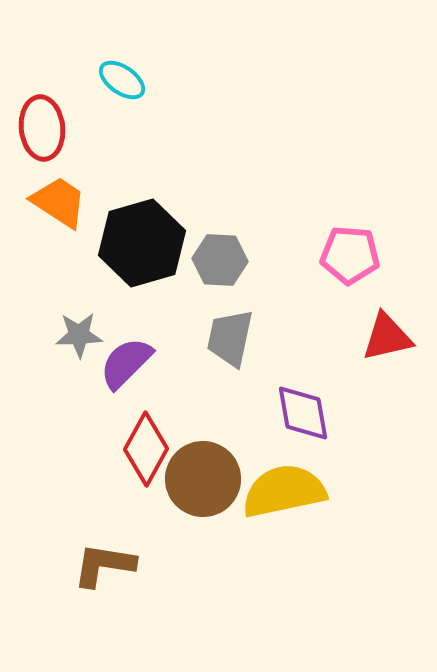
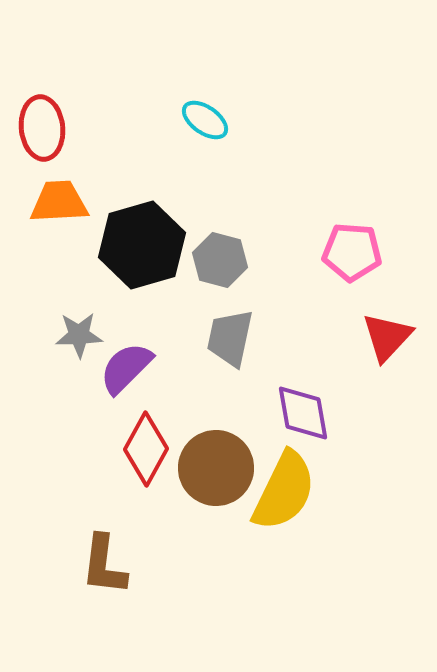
cyan ellipse: moved 83 px right, 40 px down
orange trapezoid: rotated 36 degrees counterclockwise
black hexagon: moved 2 px down
pink pentagon: moved 2 px right, 3 px up
gray hexagon: rotated 12 degrees clockwise
red triangle: rotated 34 degrees counterclockwise
purple semicircle: moved 5 px down
brown circle: moved 13 px right, 11 px up
yellow semicircle: rotated 128 degrees clockwise
brown L-shape: rotated 92 degrees counterclockwise
